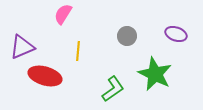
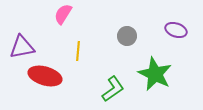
purple ellipse: moved 4 px up
purple triangle: rotated 12 degrees clockwise
